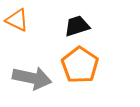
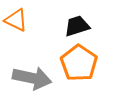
orange triangle: moved 1 px left
orange pentagon: moved 1 px left, 2 px up
